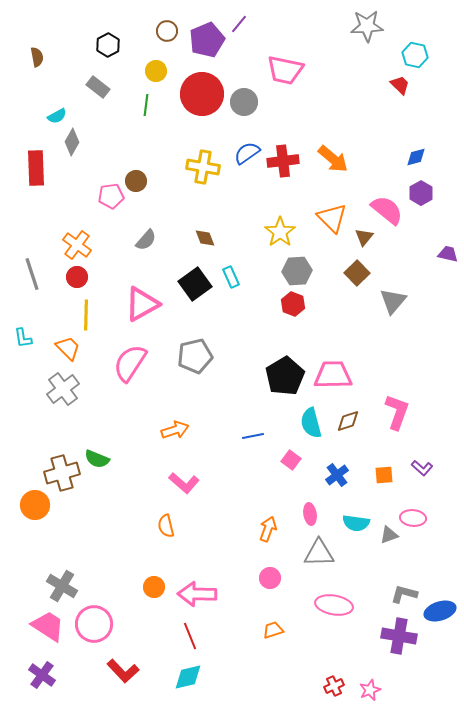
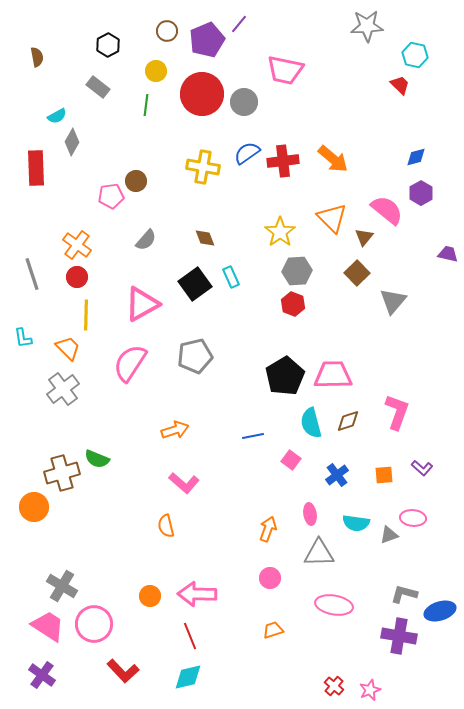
orange circle at (35, 505): moved 1 px left, 2 px down
orange circle at (154, 587): moved 4 px left, 9 px down
red cross at (334, 686): rotated 24 degrees counterclockwise
